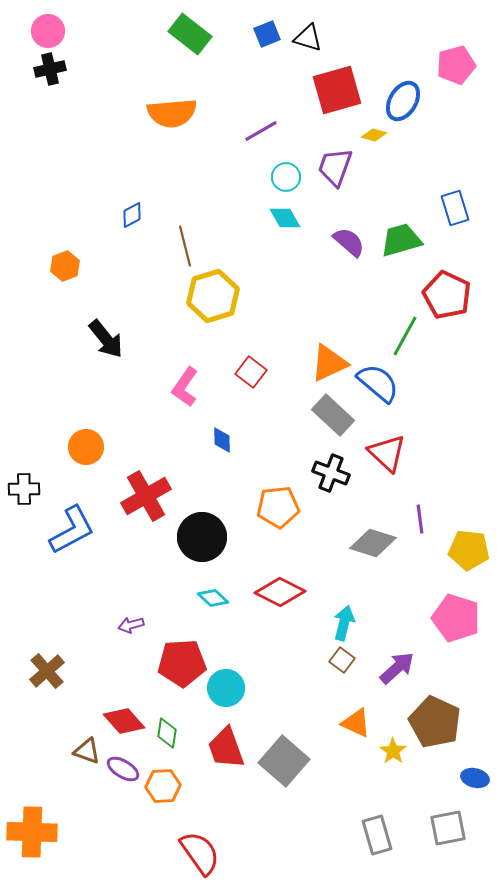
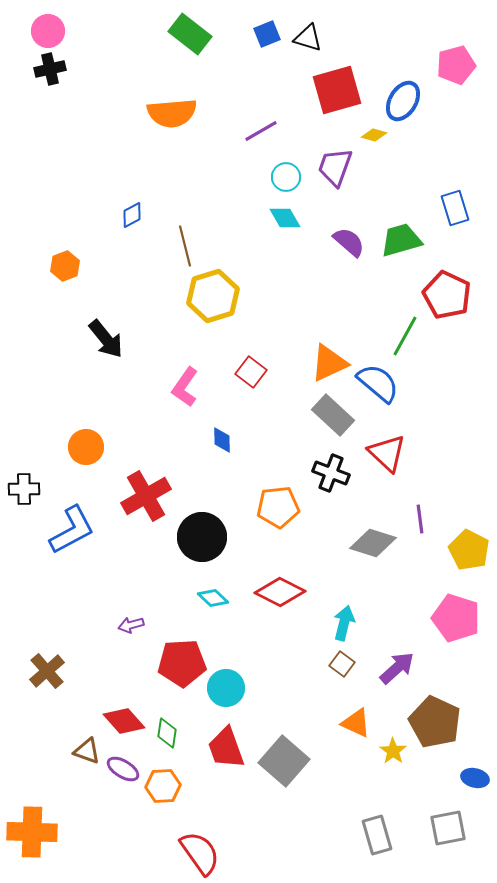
yellow pentagon at (469, 550): rotated 21 degrees clockwise
brown square at (342, 660): moved 4 px down
